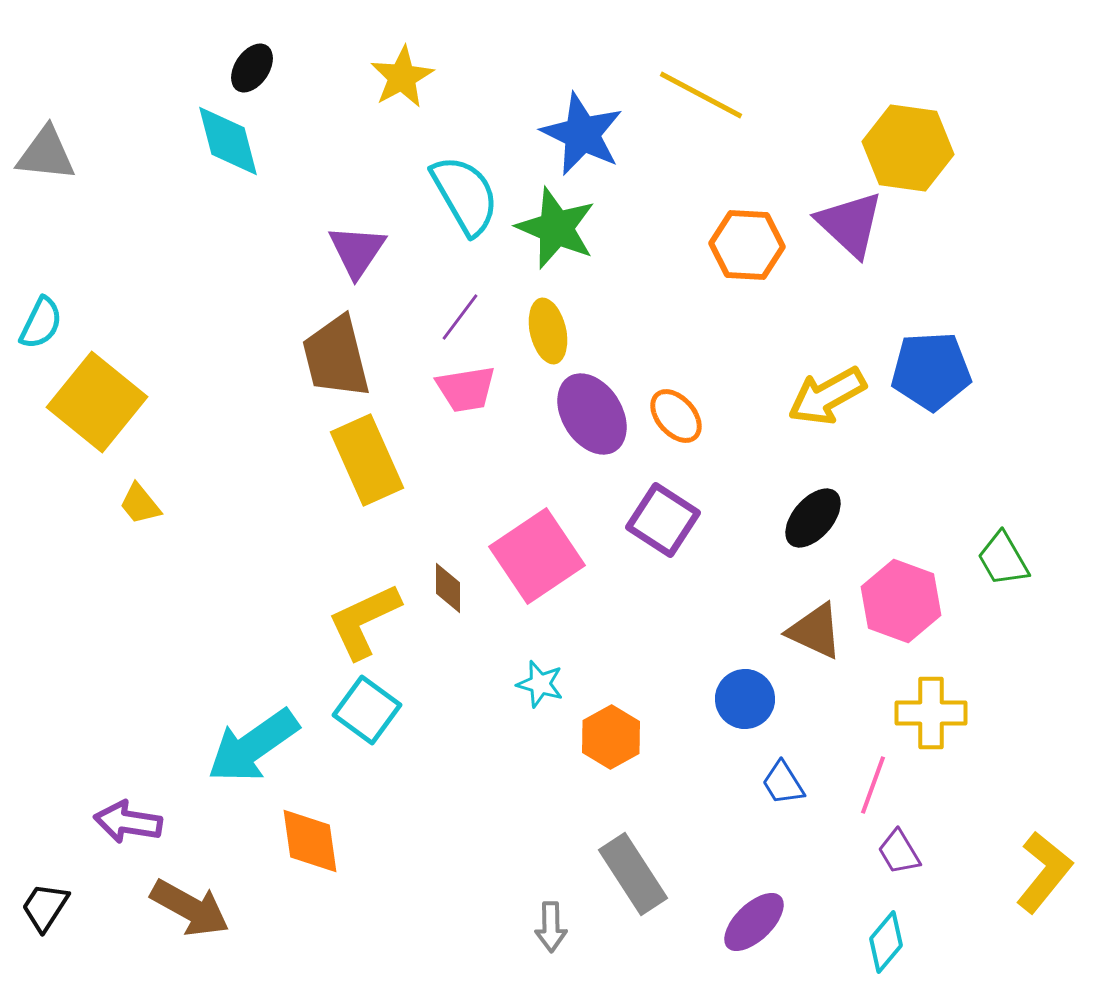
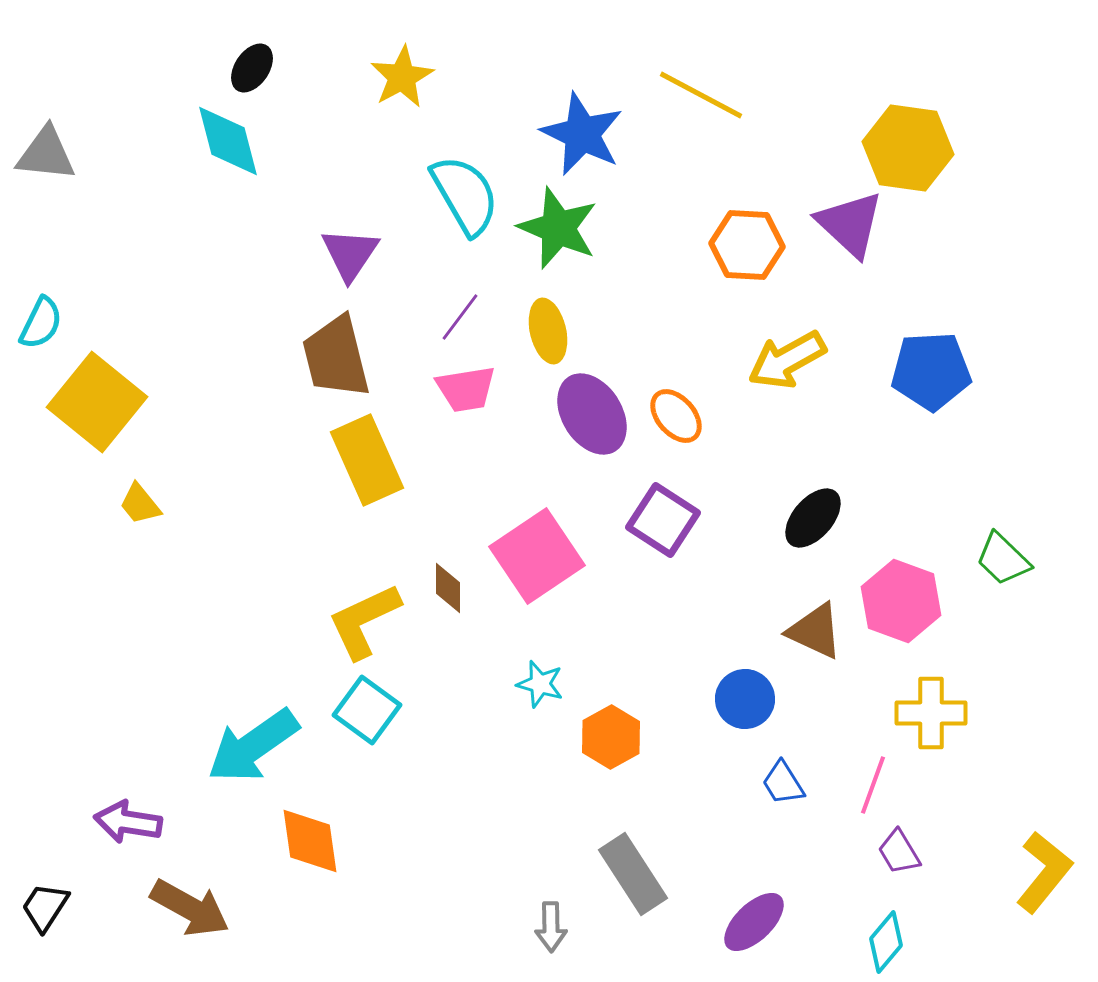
green star at (556, 228): moved 2 px right
purple triangle at (357, 251): moved 7 px left, 3 px down
yellow arrow at (827, 396): moved 40 px left, 36 px up
green trapezoid at (1003, 559): rotated 16 degrees counterclockwise
